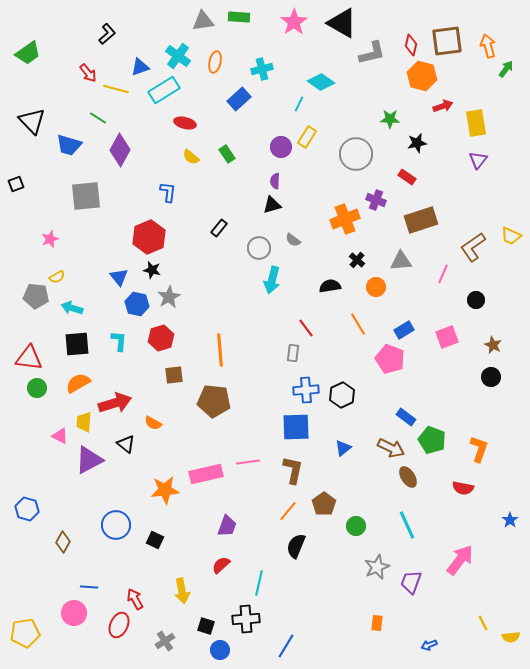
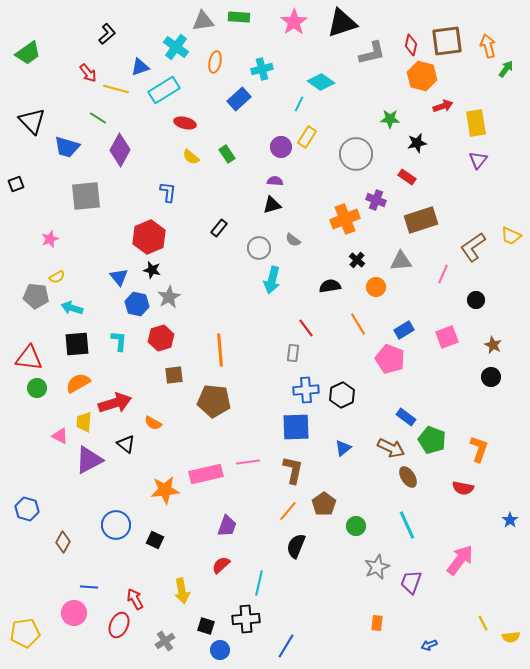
black triangle at (342, 23): rotated 48 degrees counterclockwise
cyan cross at (178, 56): moved 2 px left, 9 px up
blue trapezoid at (69, 145): moved 2 px left, 2 px down
purple semicircle at (275, 181): rotated 91 degrees clockwise
